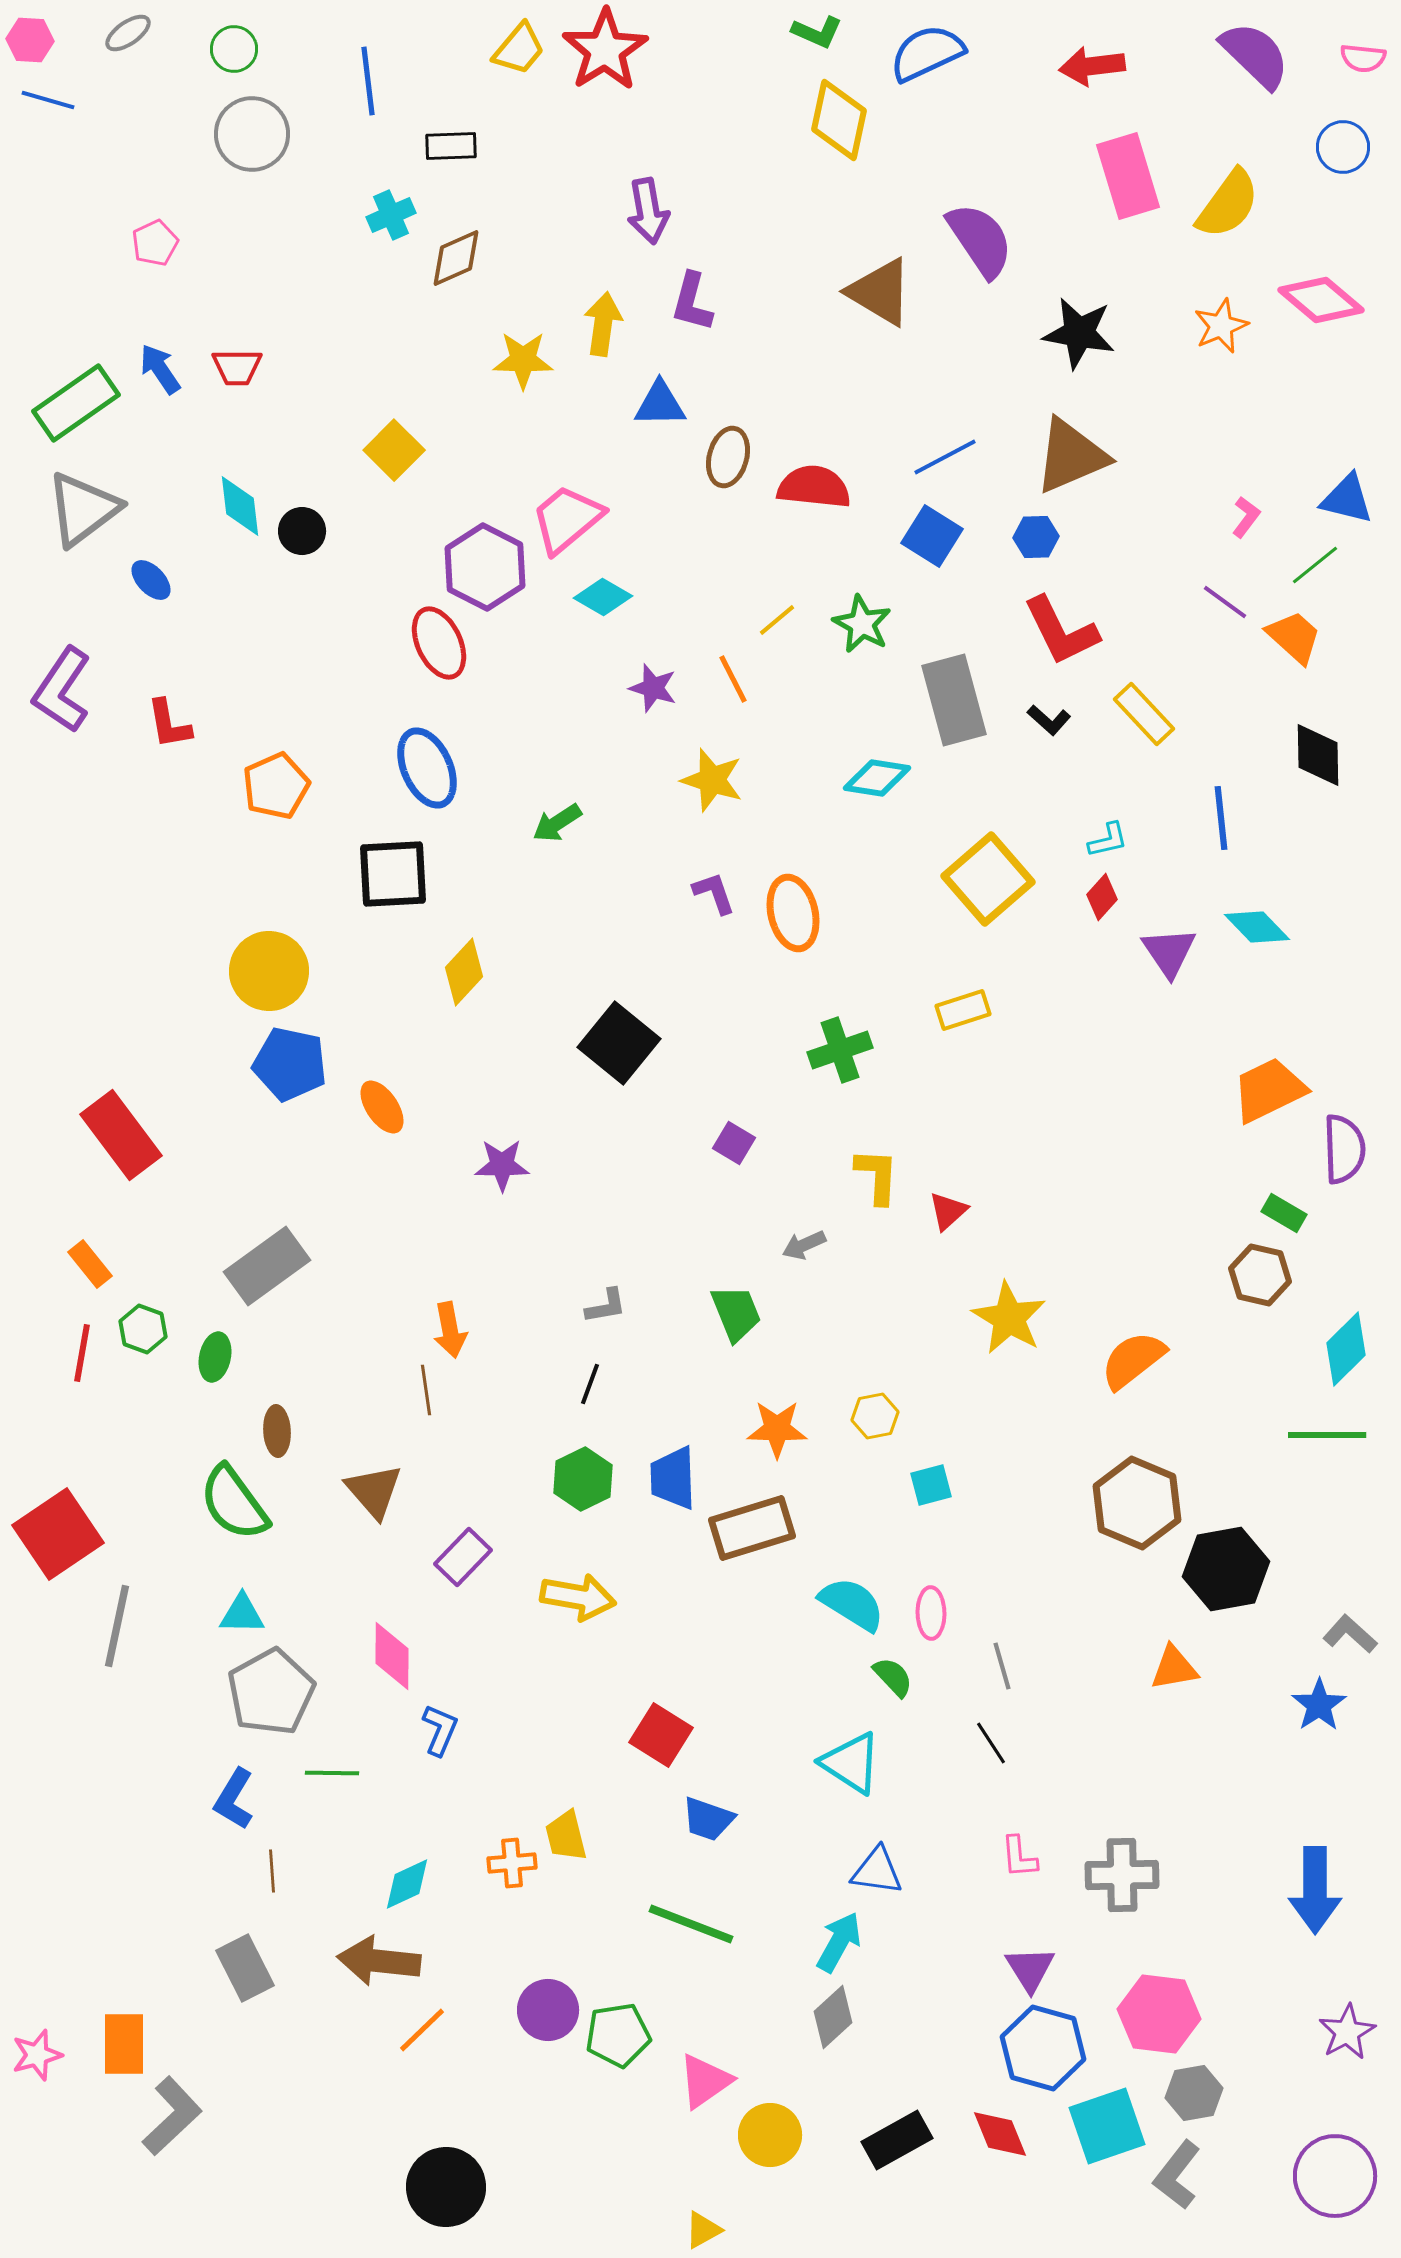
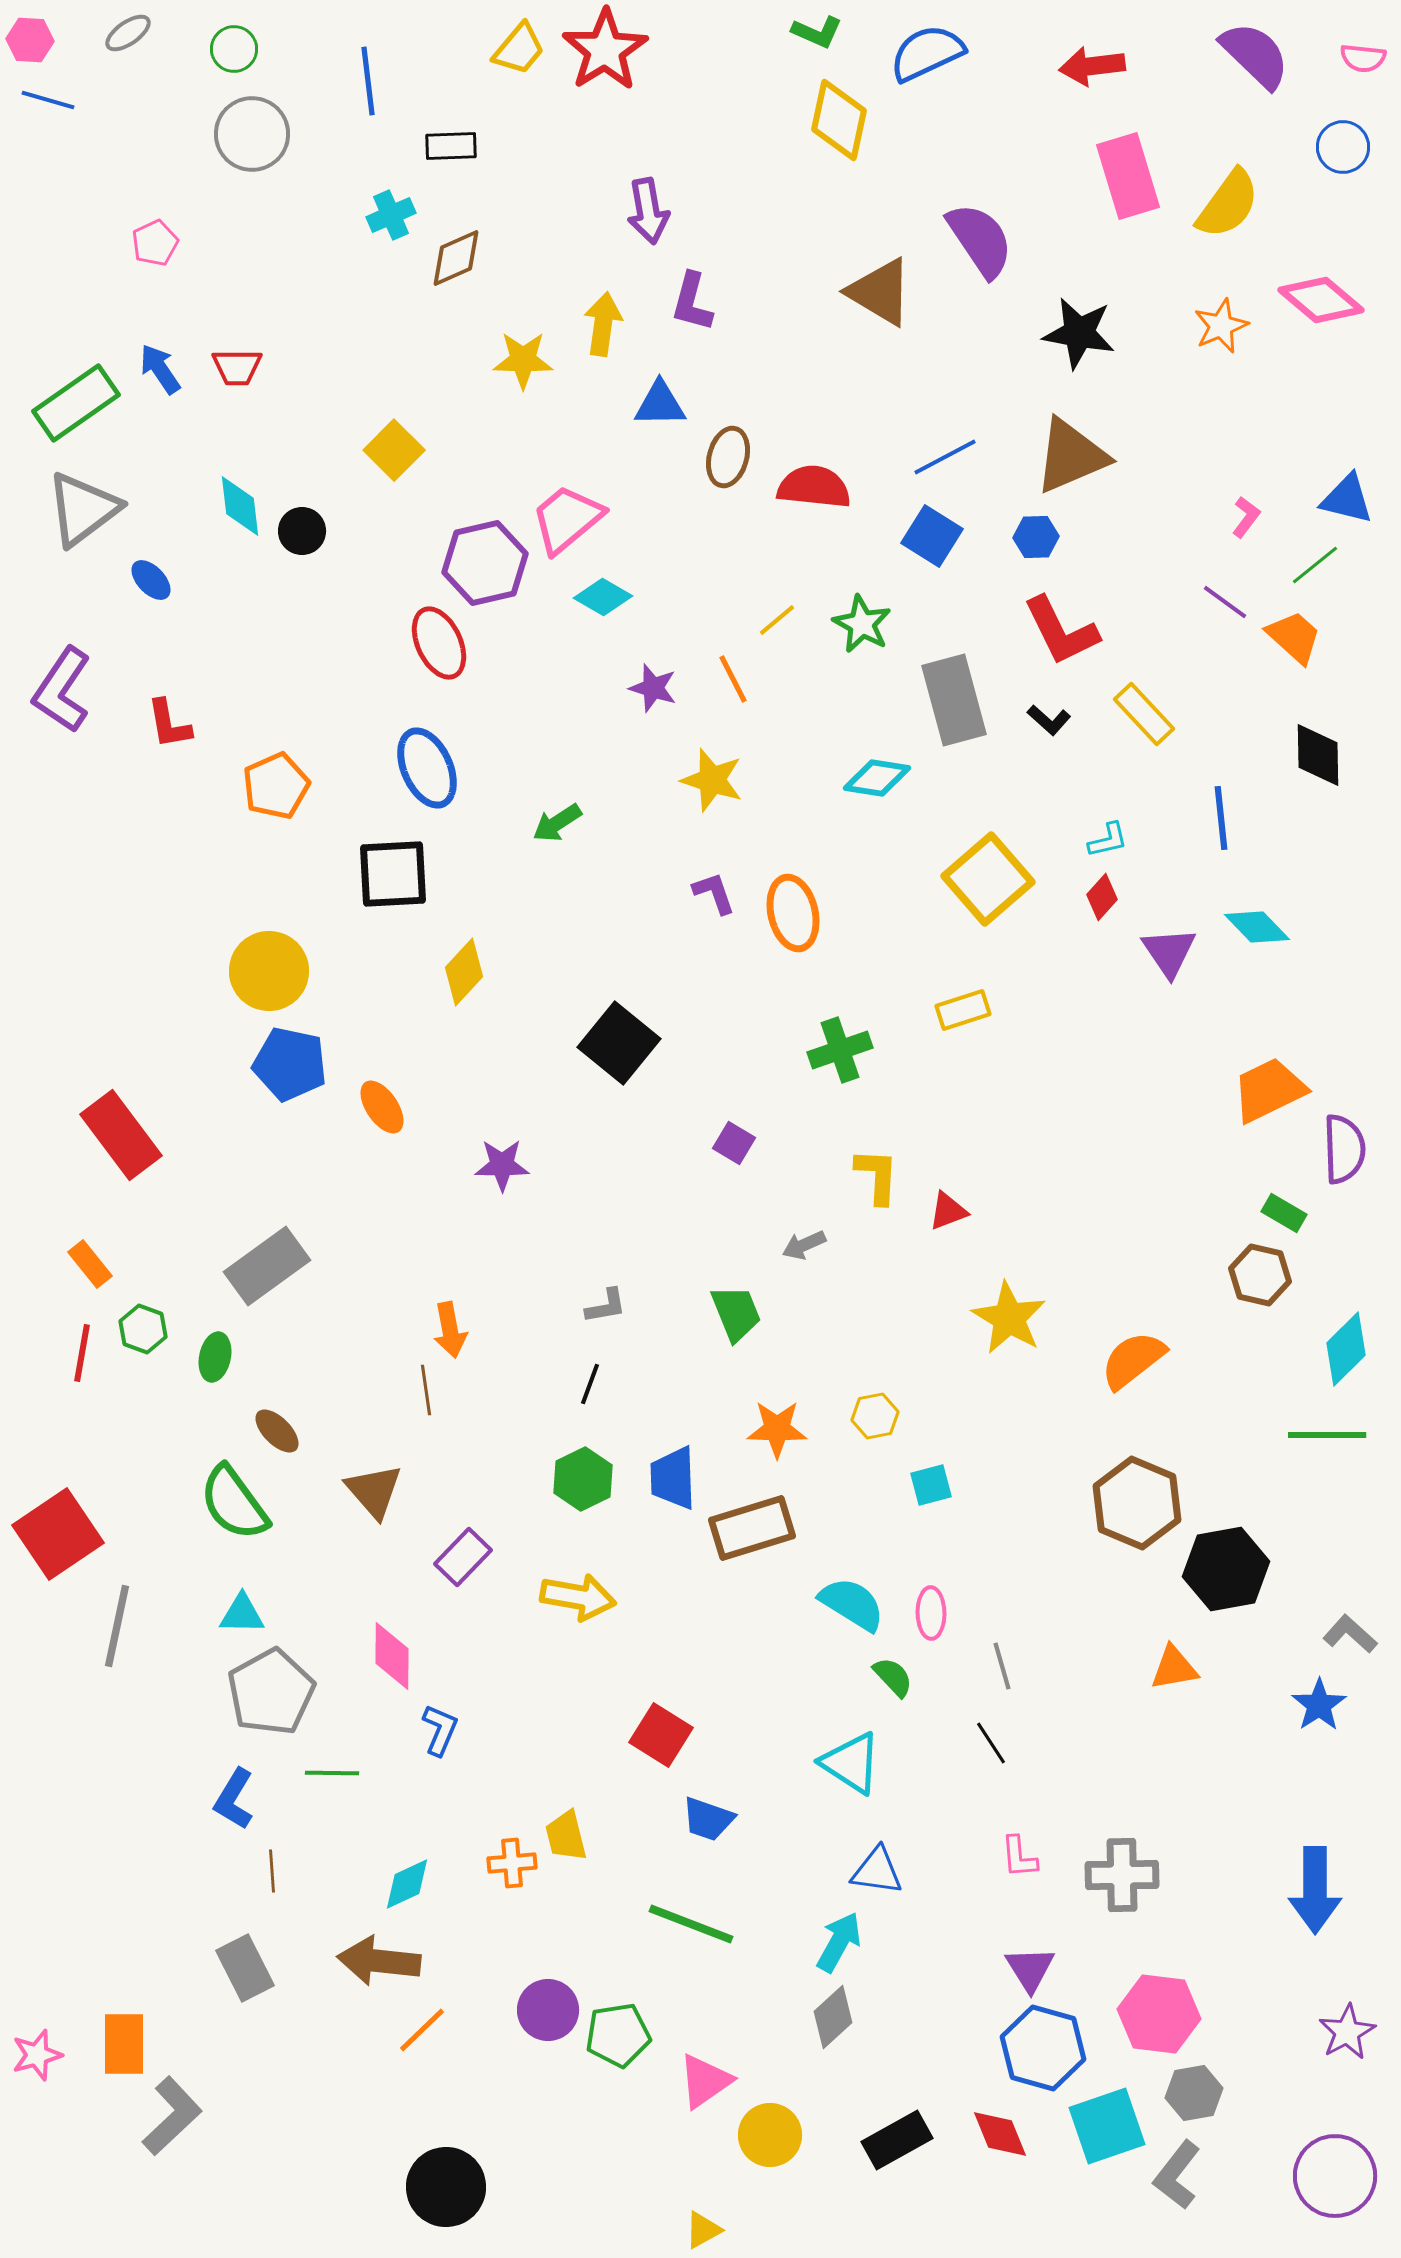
purple hexagon at (485, 567): moved 4 px up; rotated 20 degrees clockwise
red triangle at (948, 1211): rotated 21 degrees clockwise
brown ellipse at (277, 1431): rotated 42 degrees counterclockwise
